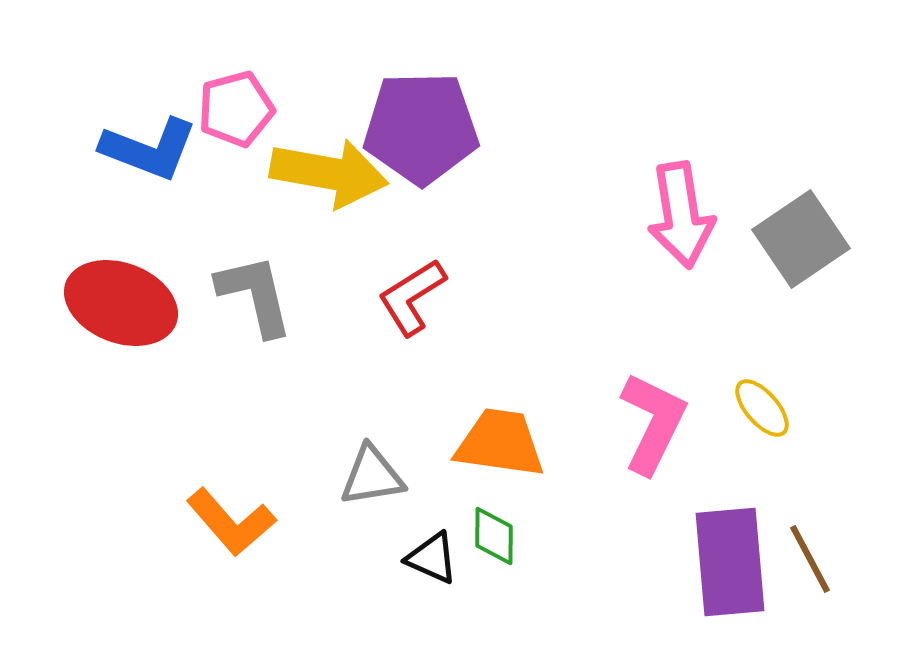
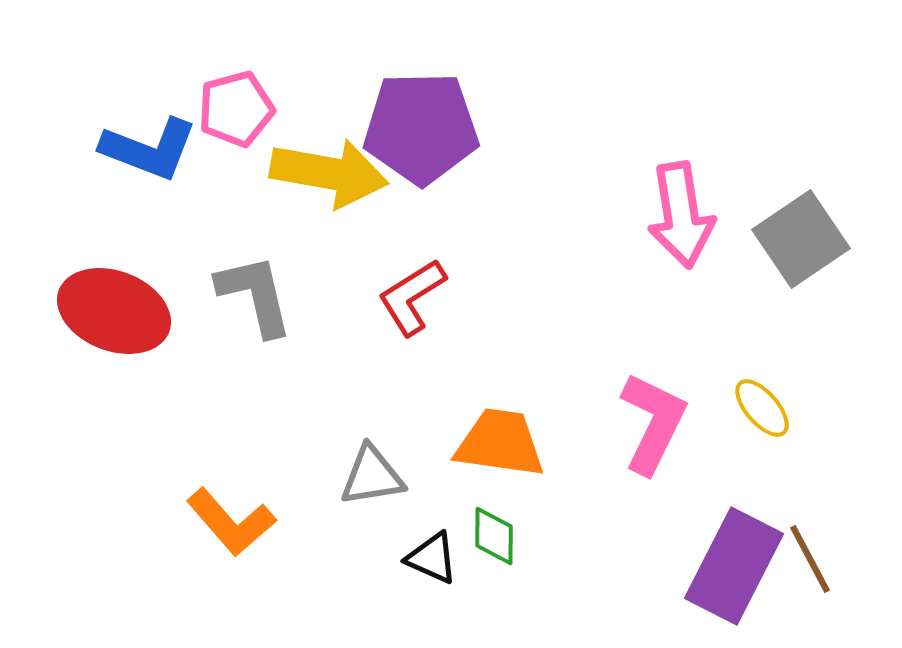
red ellipse: moved 7 px left, 8 px down
purple rectangle: moved 4 px right, 4 px down; rotated 32 degrees clockwise
